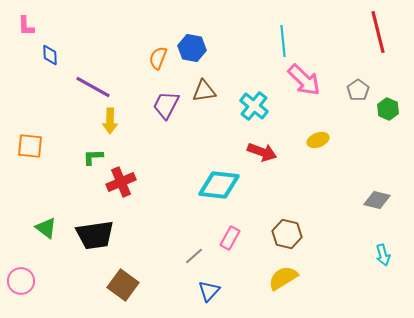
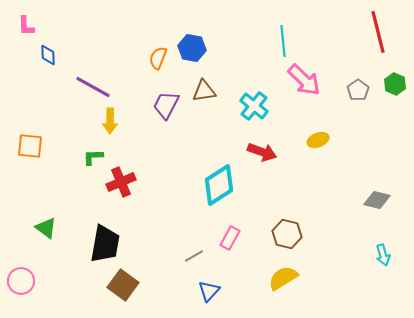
blue diamond: moved 2 px left
green hexagon: moved 7 px right, 25 px up
cyan diamond: rotated 39 degrees counterclockwise
black trapezoid: moved 10 px right, 9 px down; rotated 72 degrees counterclockwise
gray line: rotated 12 degrees clockwise
